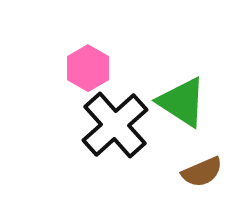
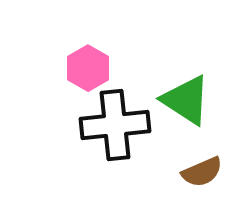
green triangle: moved 4 px right, 2 px up
black cross: rotated 36 degrees clockwise
